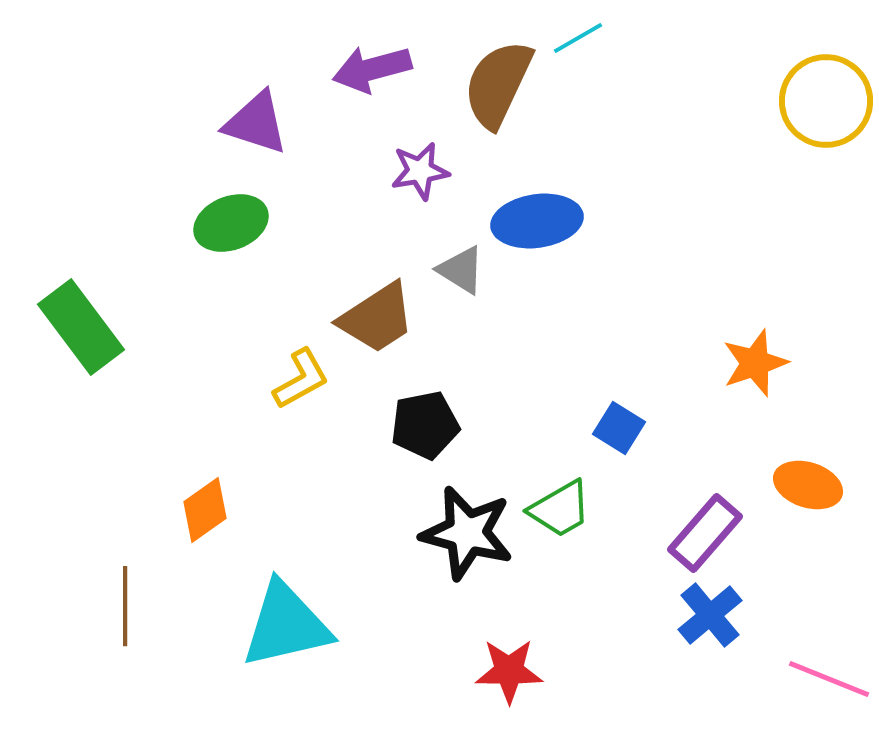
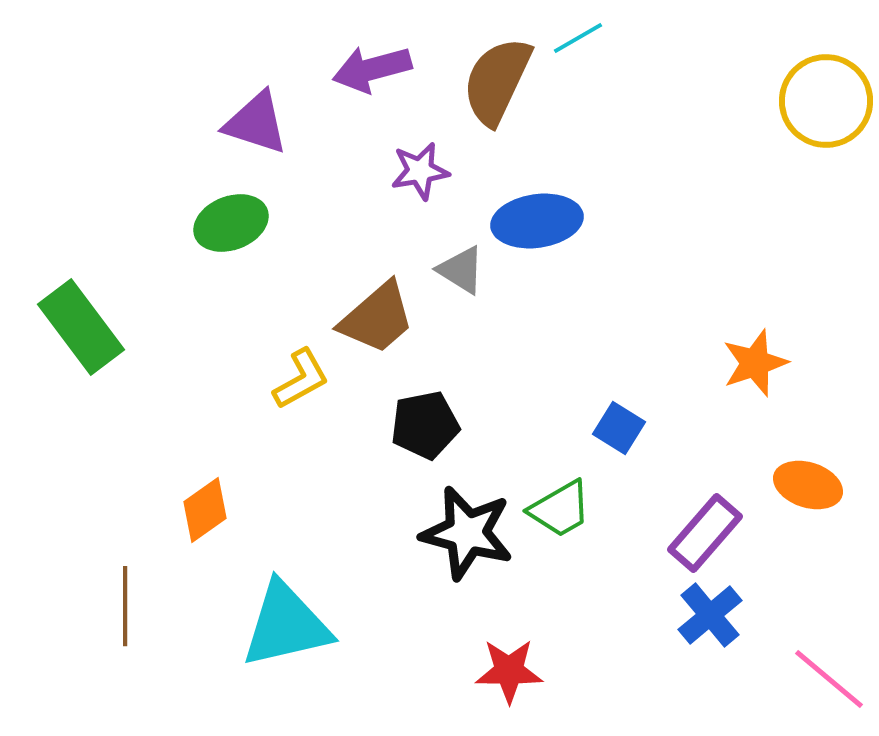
brown semicircle: moved 1 px left, 3 px up
brown trapezoid: rotated 8 degrees counterclockwise
pink line: rotated 18 degrees clockwise
